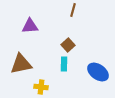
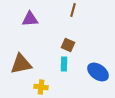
purple triangle: moved 7 px up
brown square: rotated 24 degrees counterclockwise
